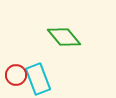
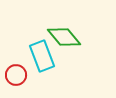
cyan rectangle: moved 4 px right, 23 px up
